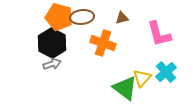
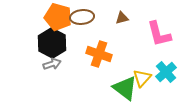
orange pentagon: moved 1 px left
orange cross: moved 4 px left, 11 px down
